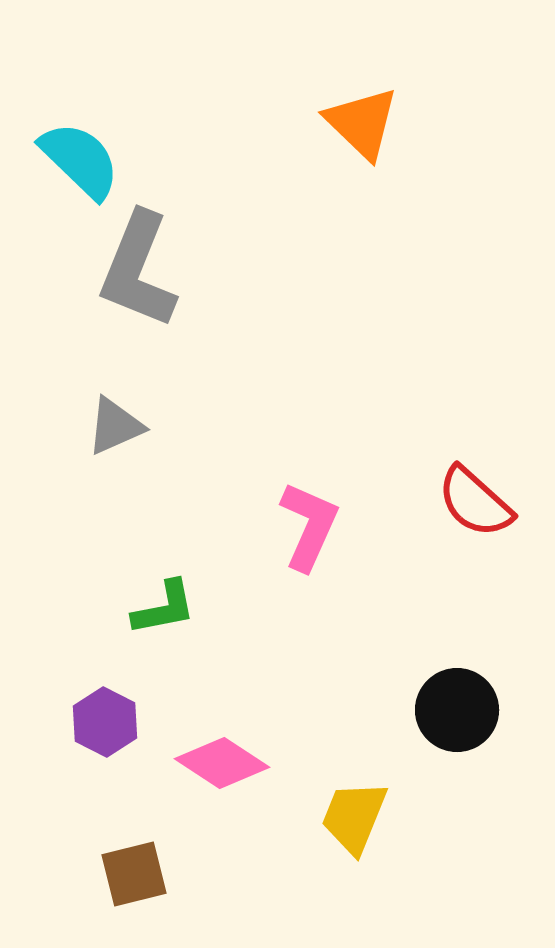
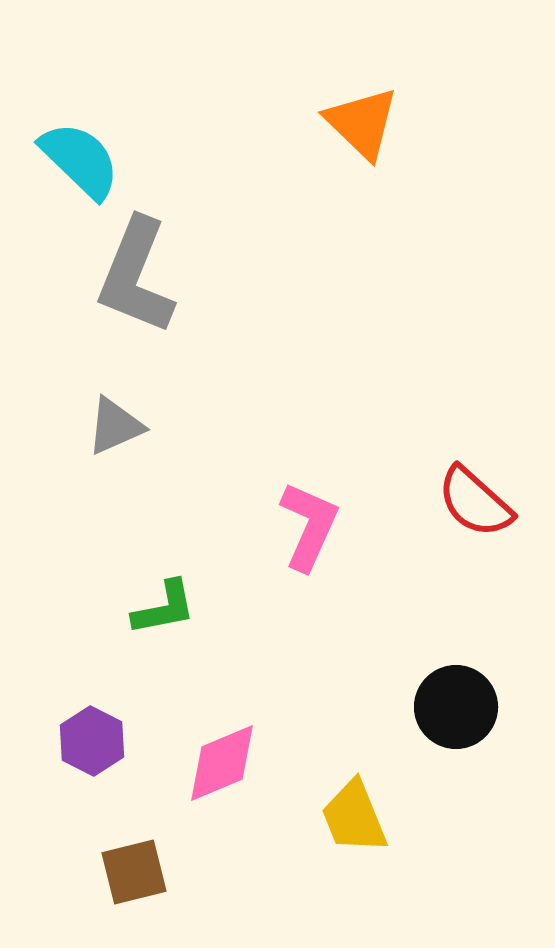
gray L-shape: moved 2 px left, 6 px down
black circle: moved 1 px left, 3 px up
purple hexagon: moved 13 px left, 19 px down
pink diamond: rotated 56 degrees counterclockwise
yellow trapezoid: rotated 44 degrees counterclockwise
brown square: moved 2 px up
